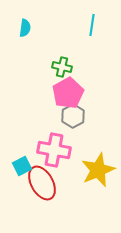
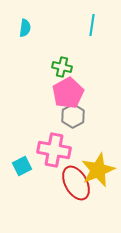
red ellipse: moved 34 px right
